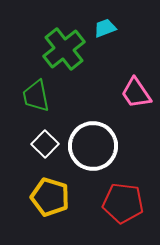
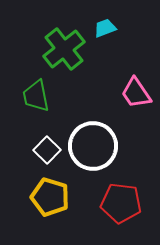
white square: moved 2 px right, 6 px down
red pentagon: moved 2 px left
